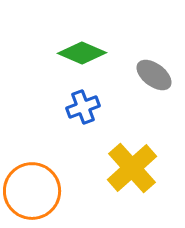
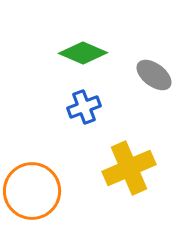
green diamond: moved 1 px right
blue cross: moved 1 px right
yellow cross: moved 3 px left; rotated 18 degrees clockwise
